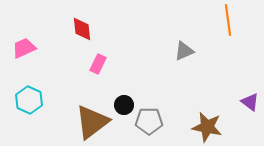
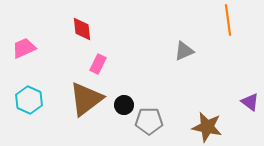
brown triangle: moved 6 px left, 23 px up
